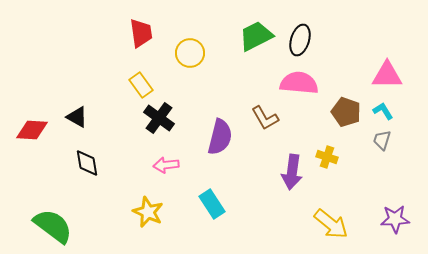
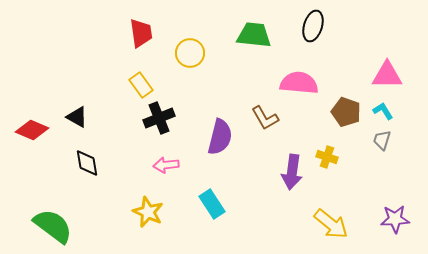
green trapezoid: moved 2 px left, 1 px up; rotated 33 degrees clockwise
black ellipse: moved 13 px right, 14 px up
black cross: rotated 32 degrees clockwise
red diamond: rotated 20 degrees clockwise
